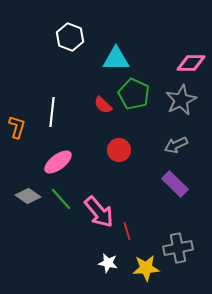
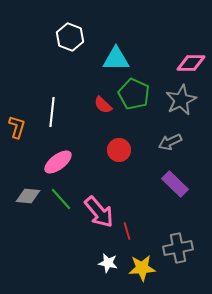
gray arrow: moved 6 px left, 3 px up
gray diamond: rotated 30 degrees counterclockwise
yellow star: moved 4 px left
